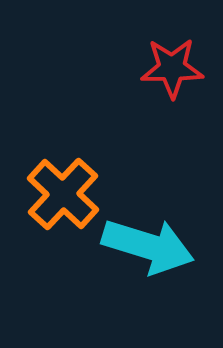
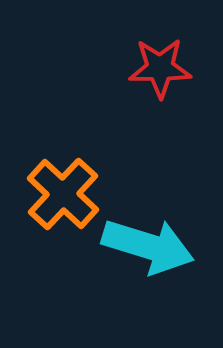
red star: moved 12 px left
